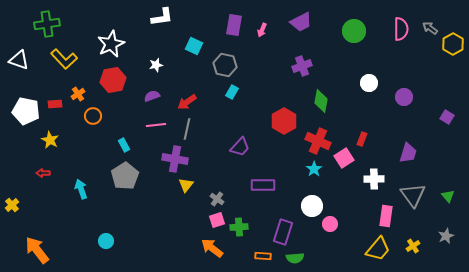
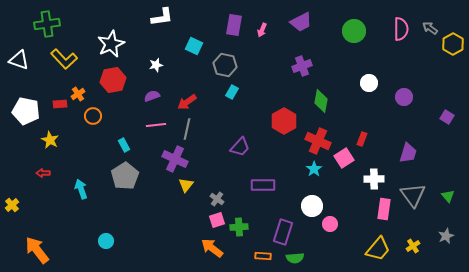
red rectangle at (55, 104): moved 5 px right
purple cross at (175, 159): rotated 15 degrees clockwise
pink rectangle at (386, 216): moved 2 px left, 7 px up
